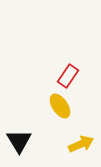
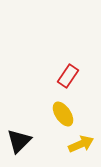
yellow ellipse: moved 3 px right, 8 px down
black triangle: rotated 16 degrees clockwise
